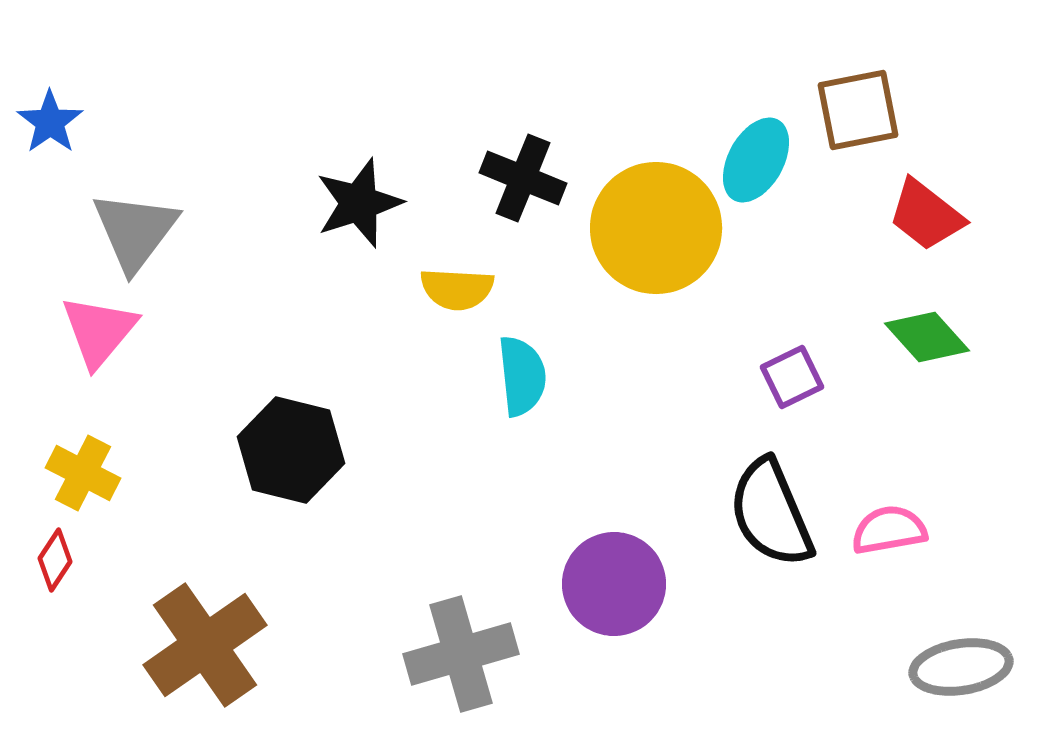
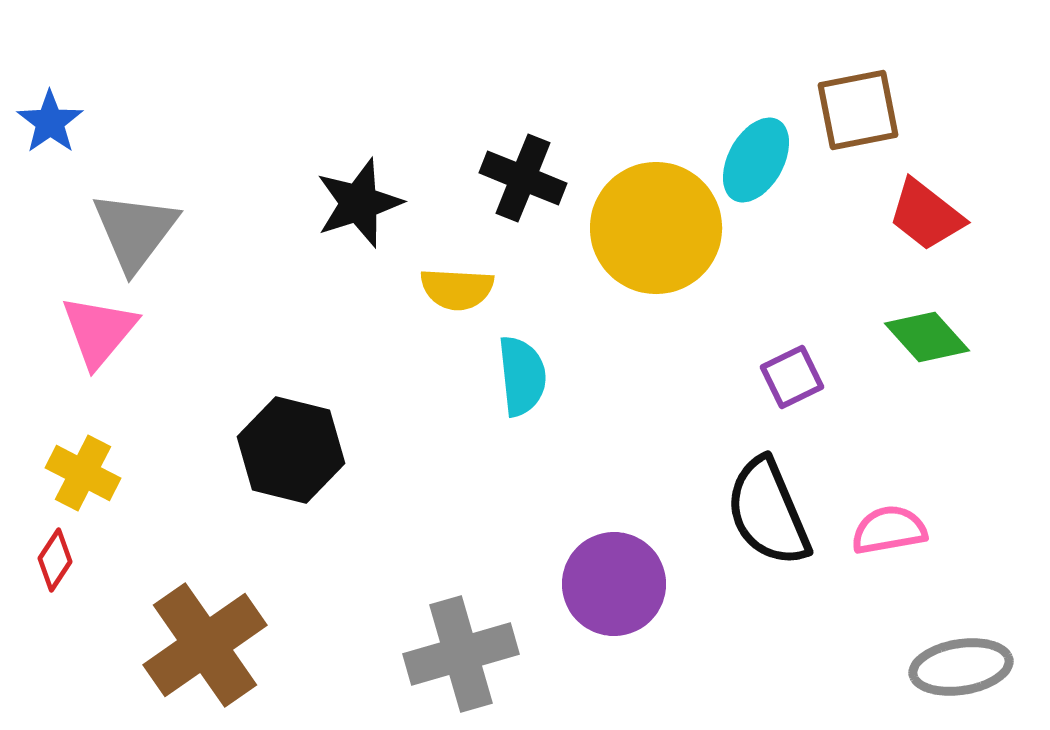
black semicircle: moved 3 px left, 1 px up
